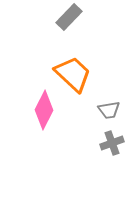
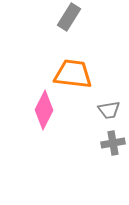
gray rectangle: rotated 12 degrees counterclockwise
orange trapezoid: rotated 36 degrees counterclockwise
gray cross: moved 1 px right; rotated 10 degrees clockwise
